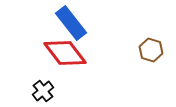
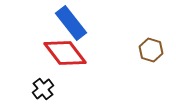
black cross: moved 2 px up
